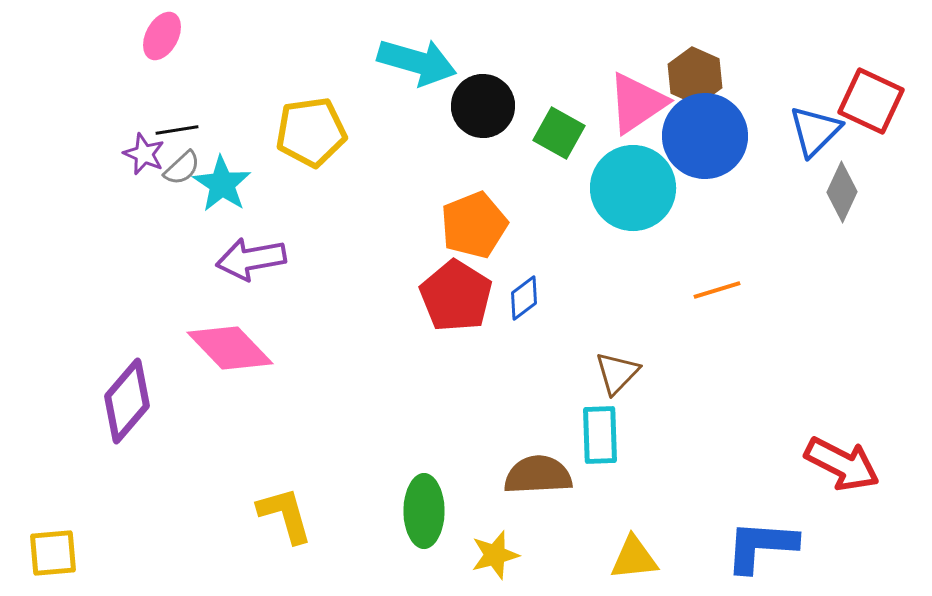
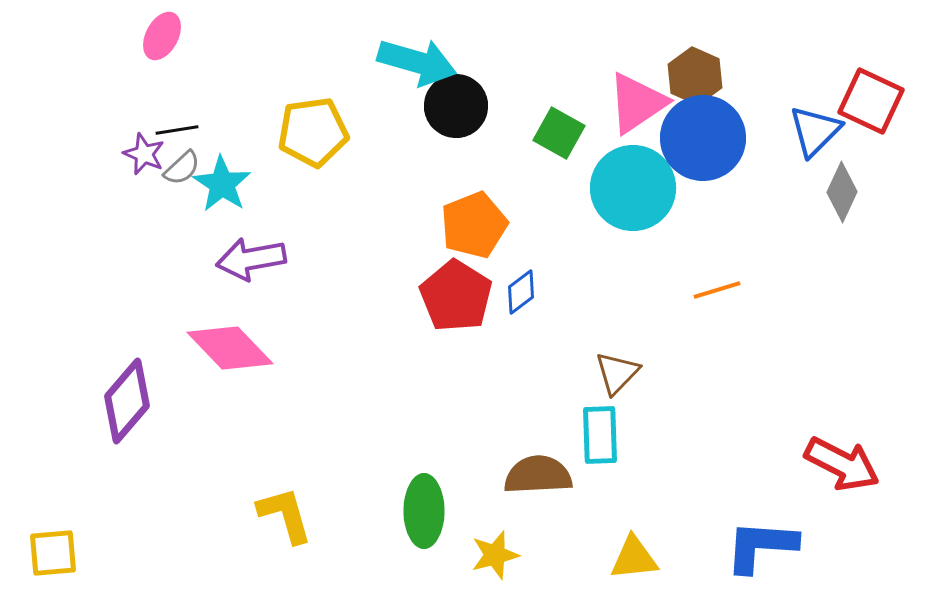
black circle: moved 27 px left
yellow pentagon: moved 2 px right
blue circle: moved 2 px left, 2 px down
blue diamond: moved 3 px left, 6 px up
